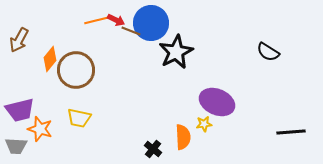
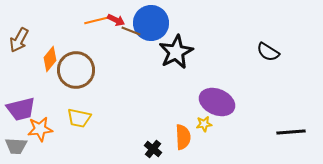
purple trapezoid: moved 1 px right, 1 px up
orange star: rotated 25 degrees counterclockwise
